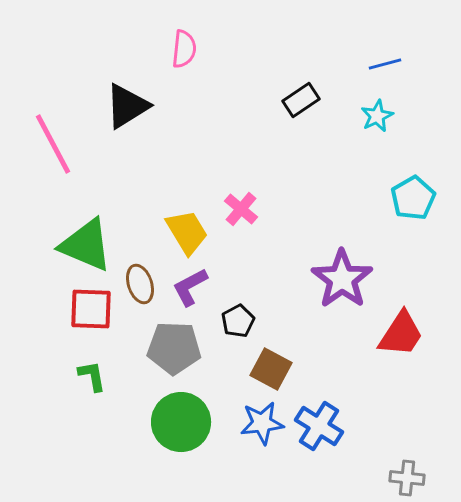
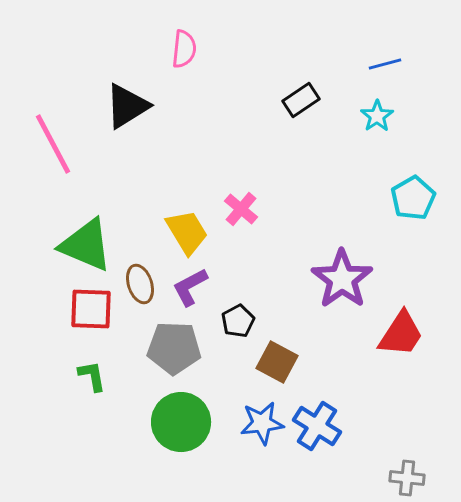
cyan star: rotated 8 degrees counterclockwise
brown square: moved 6 px right, 7 px up
blue cross: moved 2 px left
